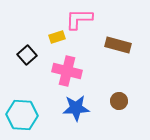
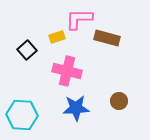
brown rectangle: moved 11 px left, 7 px up
black square: moved 5 px up
